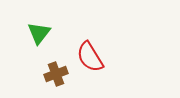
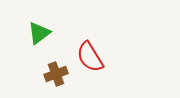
green triangle: rotated 15 degrees clockwise
